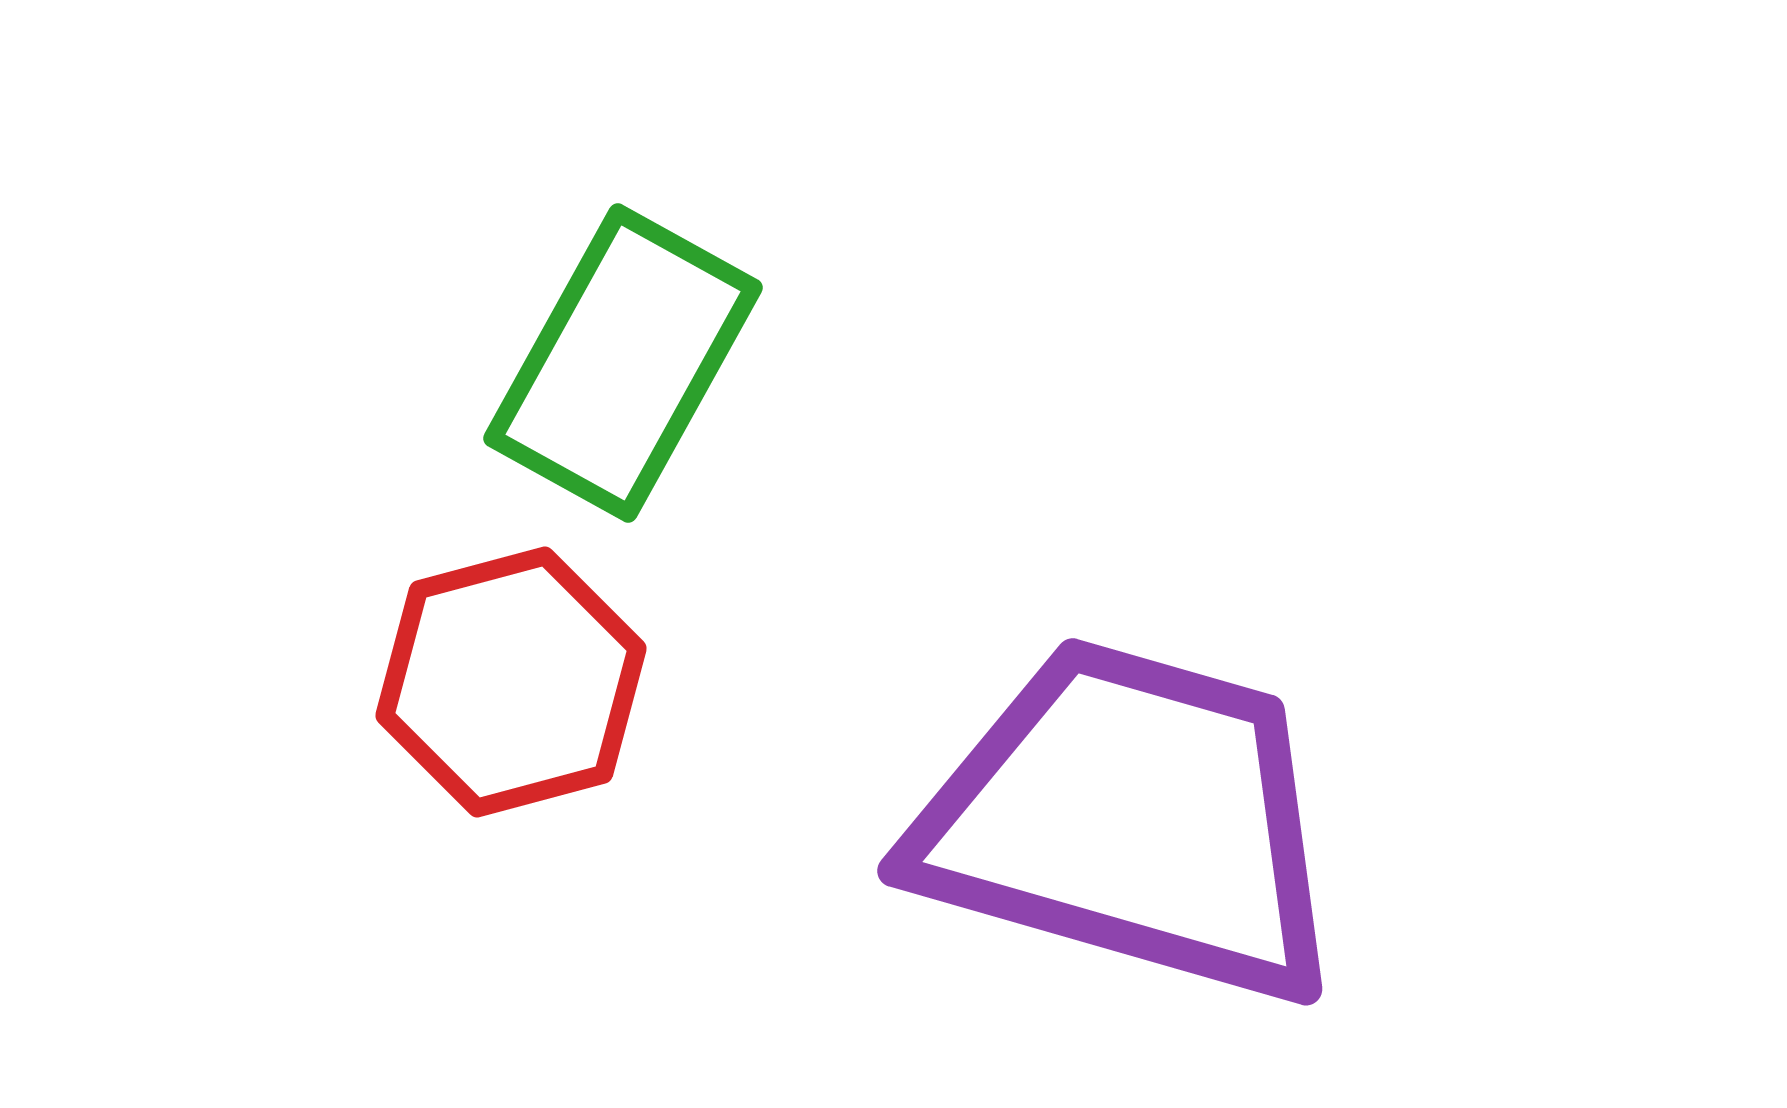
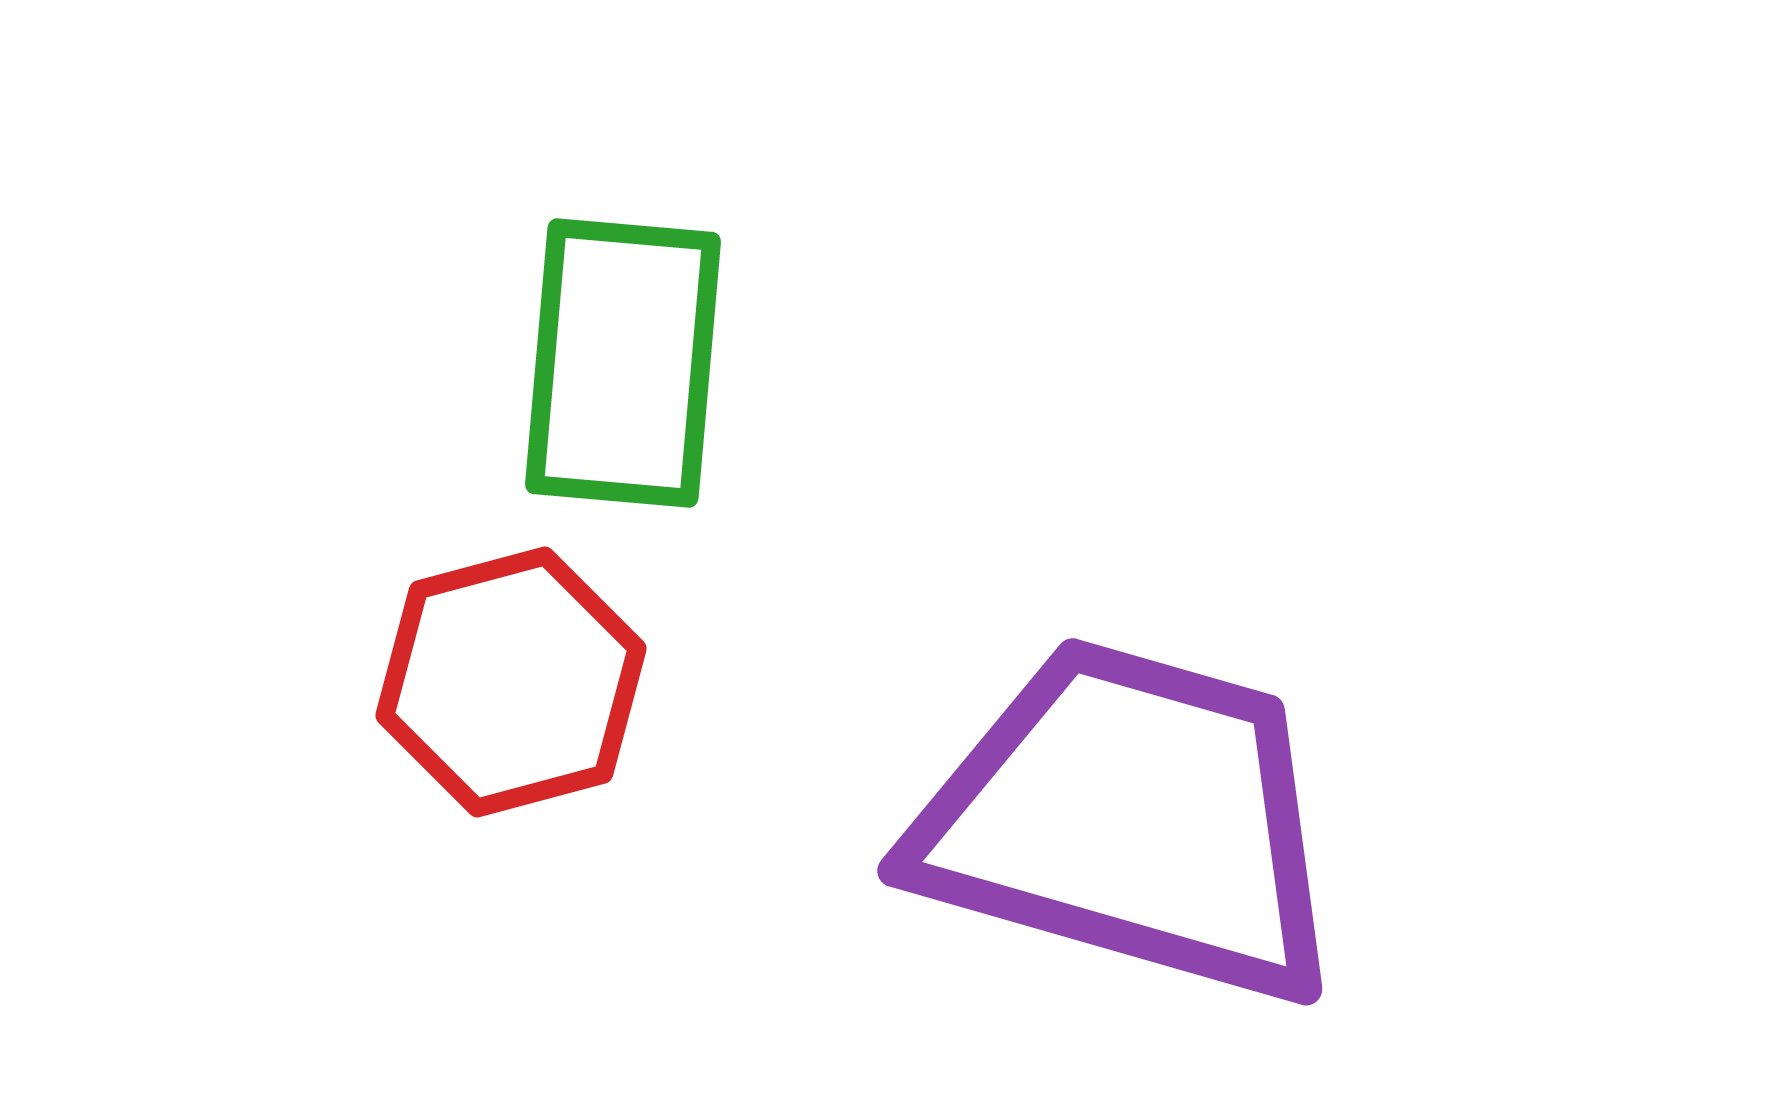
green rectangle: rotated 24 degrees counterclockwise
